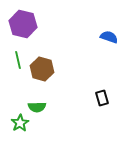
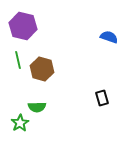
purple hexagon: moved 2 px down
